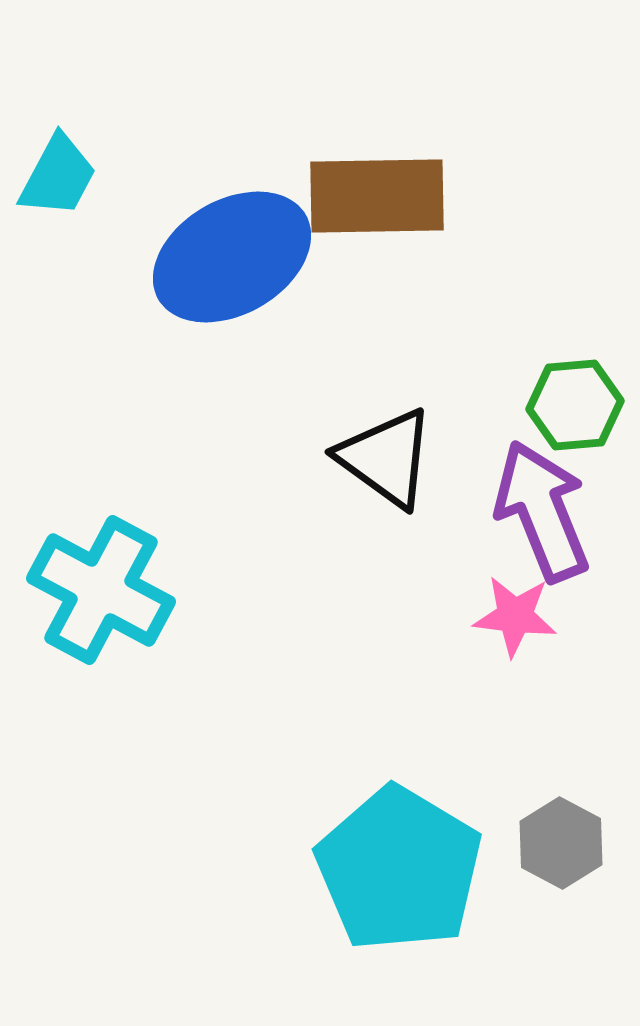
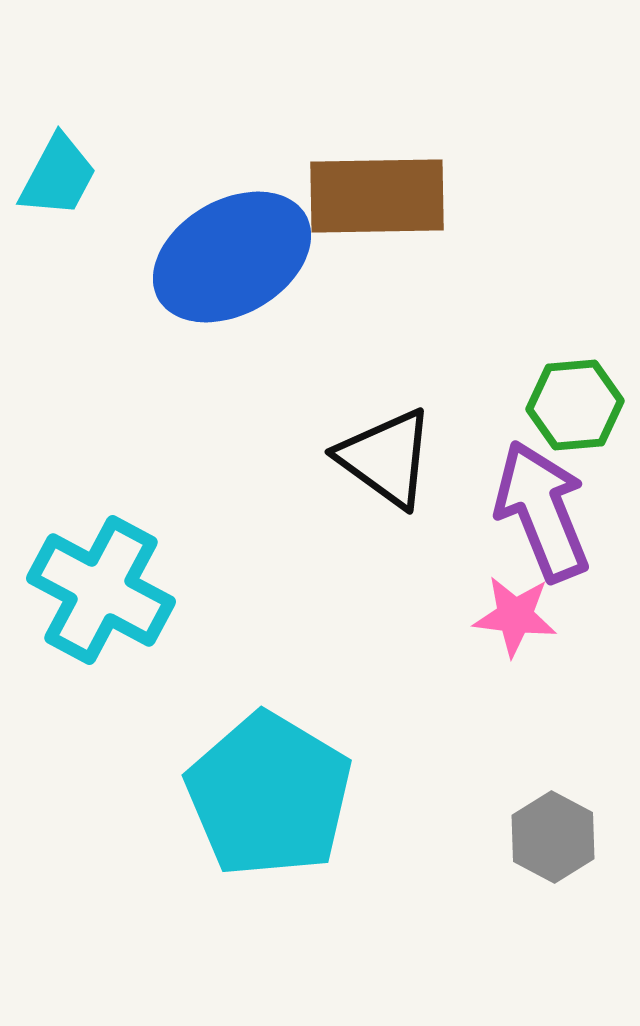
gray hexagon: moved 8 px left, 6 px up
cyan pentagon: moved 130 px left, 74 px up
